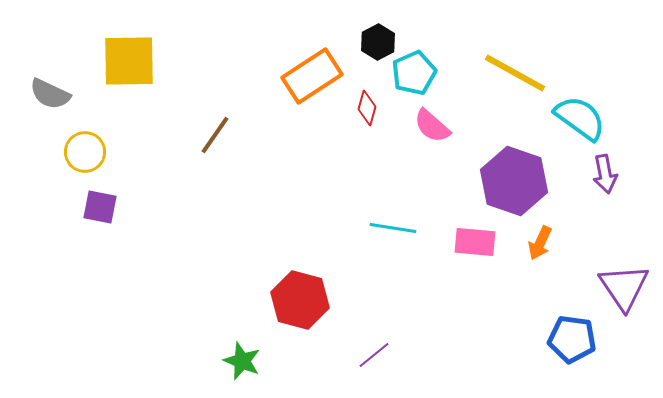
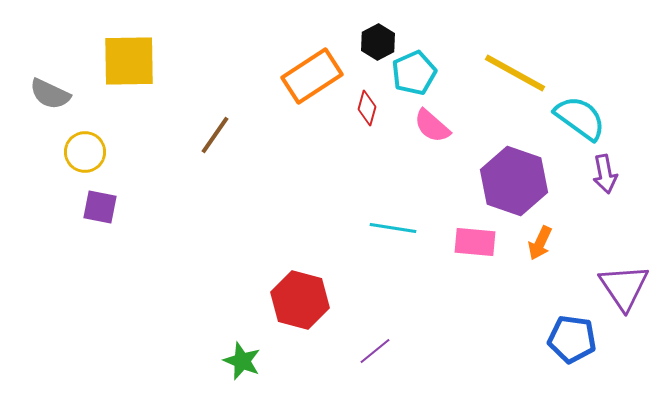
purple line: moved 1 px right, 4 px up
